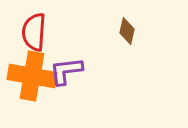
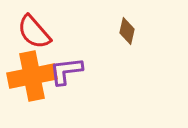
red semicircle: rotated 45 degrees counterclockwise
orange cross: rotated 21 degrees counterclockwise
